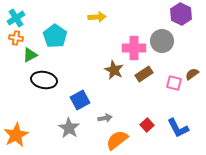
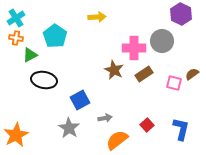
blue L-shape: moved 3 px right, 1 px down; rotated 140 degrees counterclockwise
